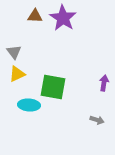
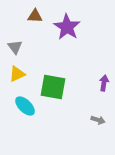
purple star: moved 4 px right, 9 px down
gray triangle: moved 1 px right, 5 px up
cyan ellipse: moved 4 px left, 1 px down; rotated 40 degrees clockwise
gray arrow: moved 1 px right
